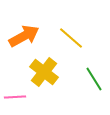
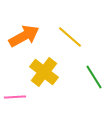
yellow line: moved 1 px left, 1 px up
green line: moved 2 px up
